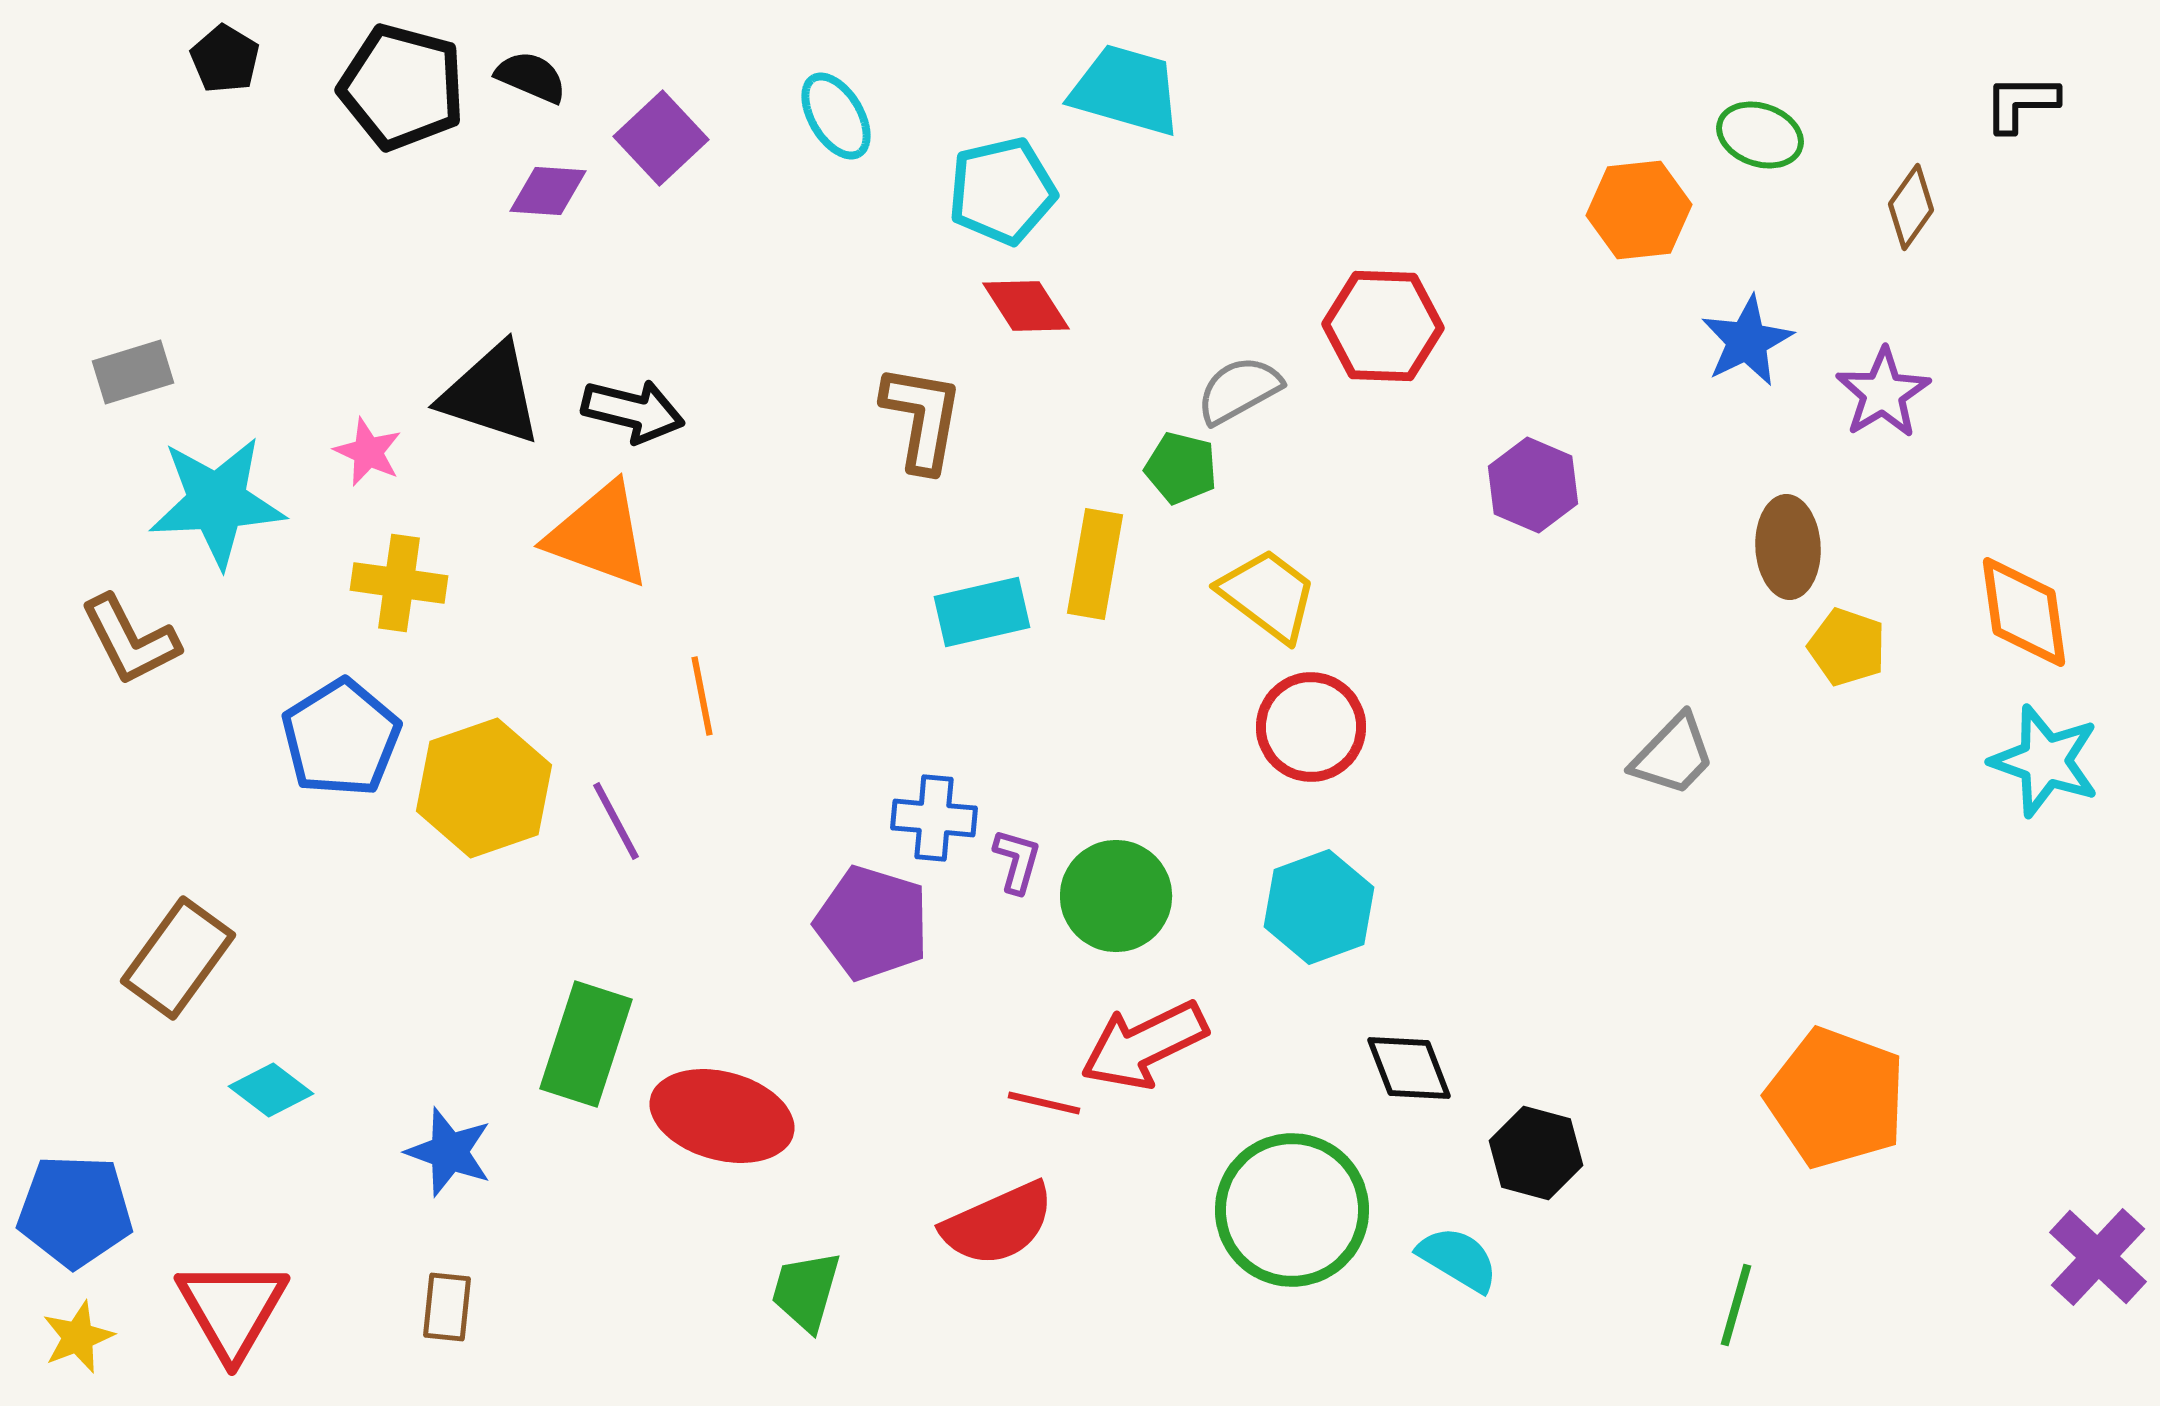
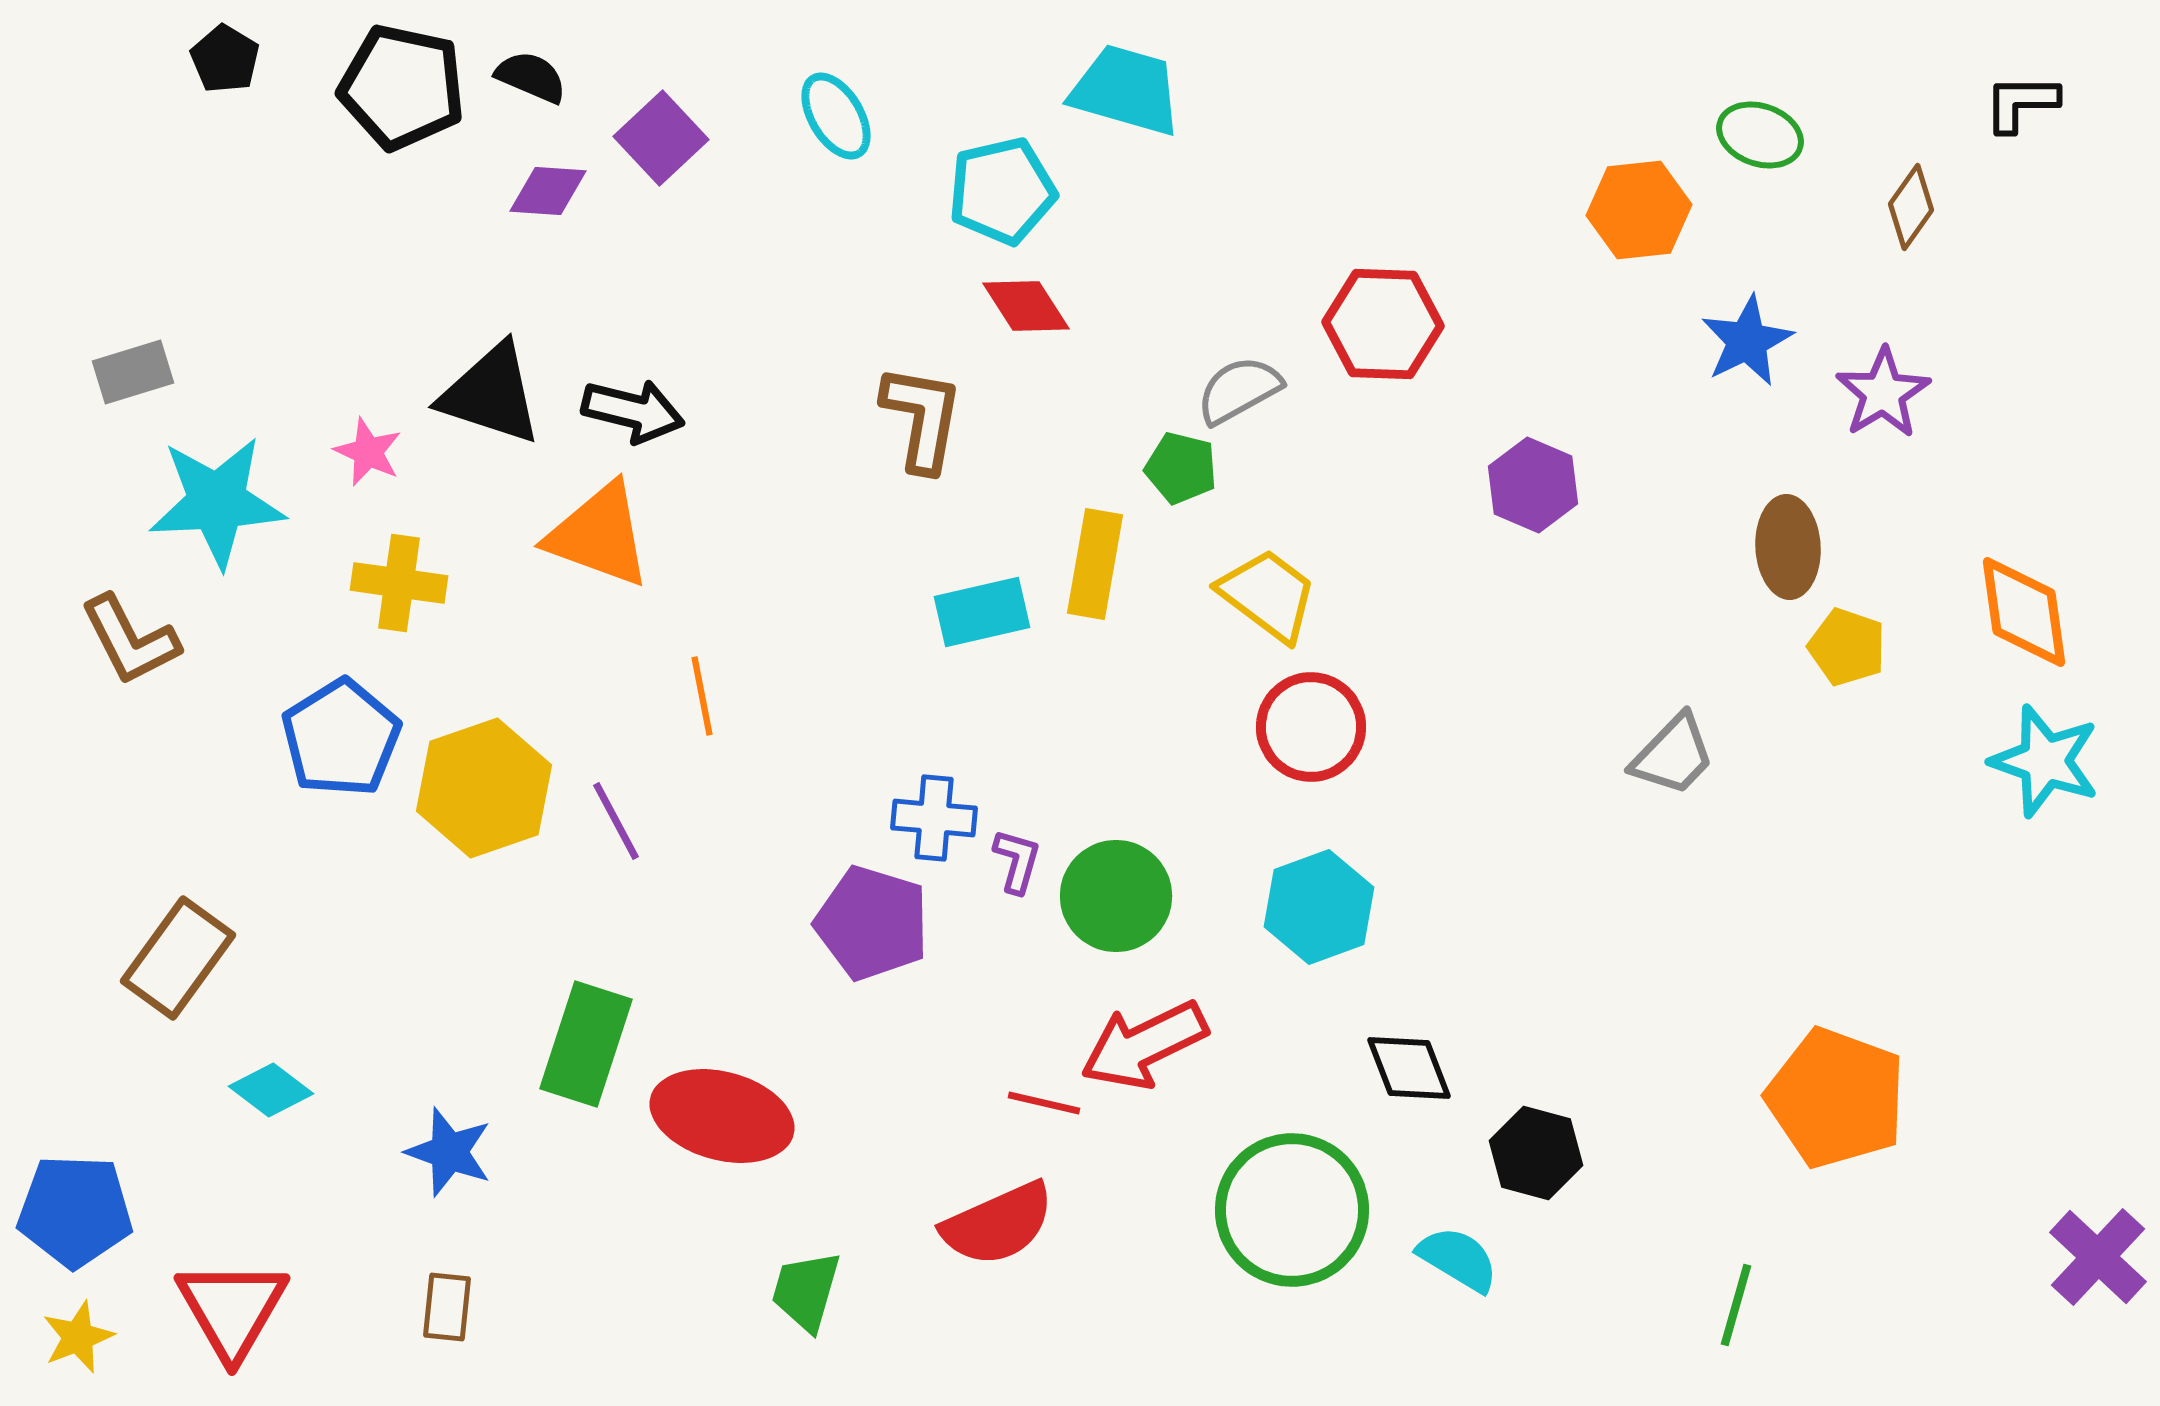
black pentagon at (402, 87): rotated 3 degrees counterclockwise
red hexagon at (1383, 326): moved 2 px up
